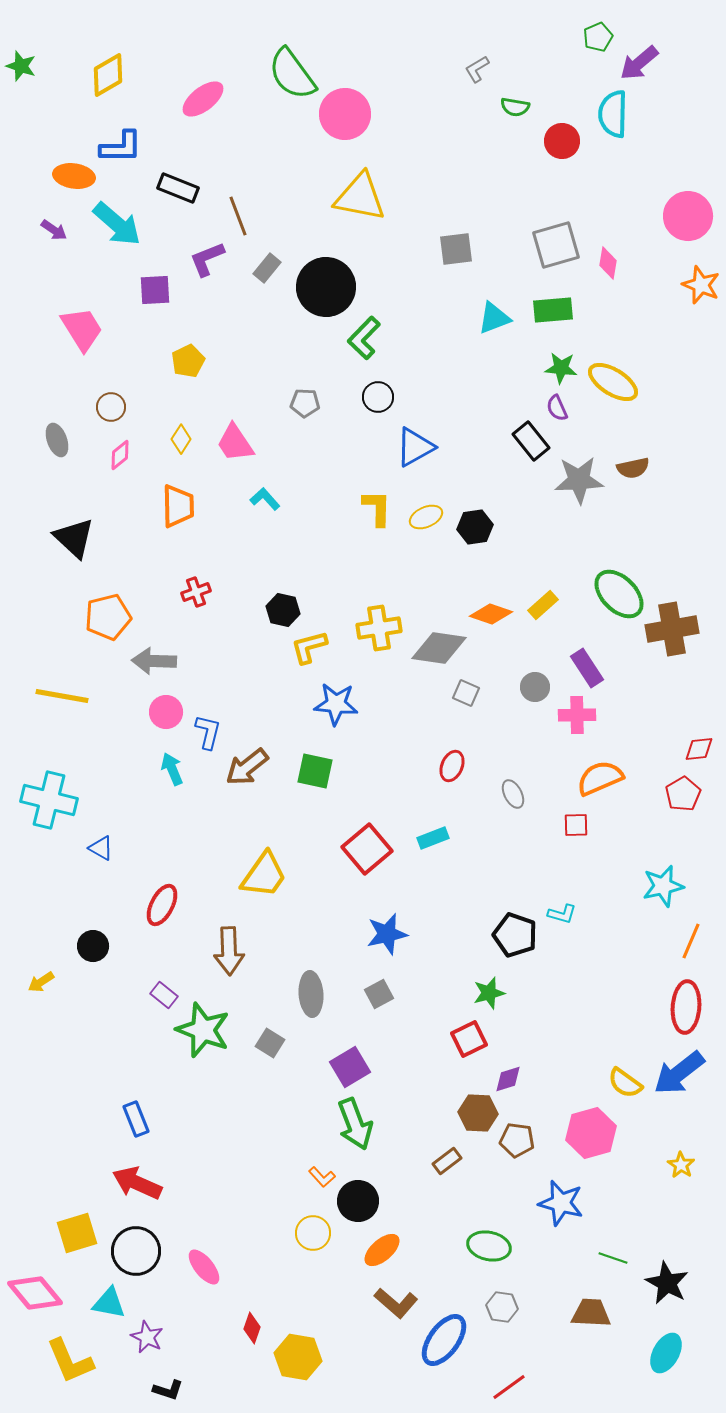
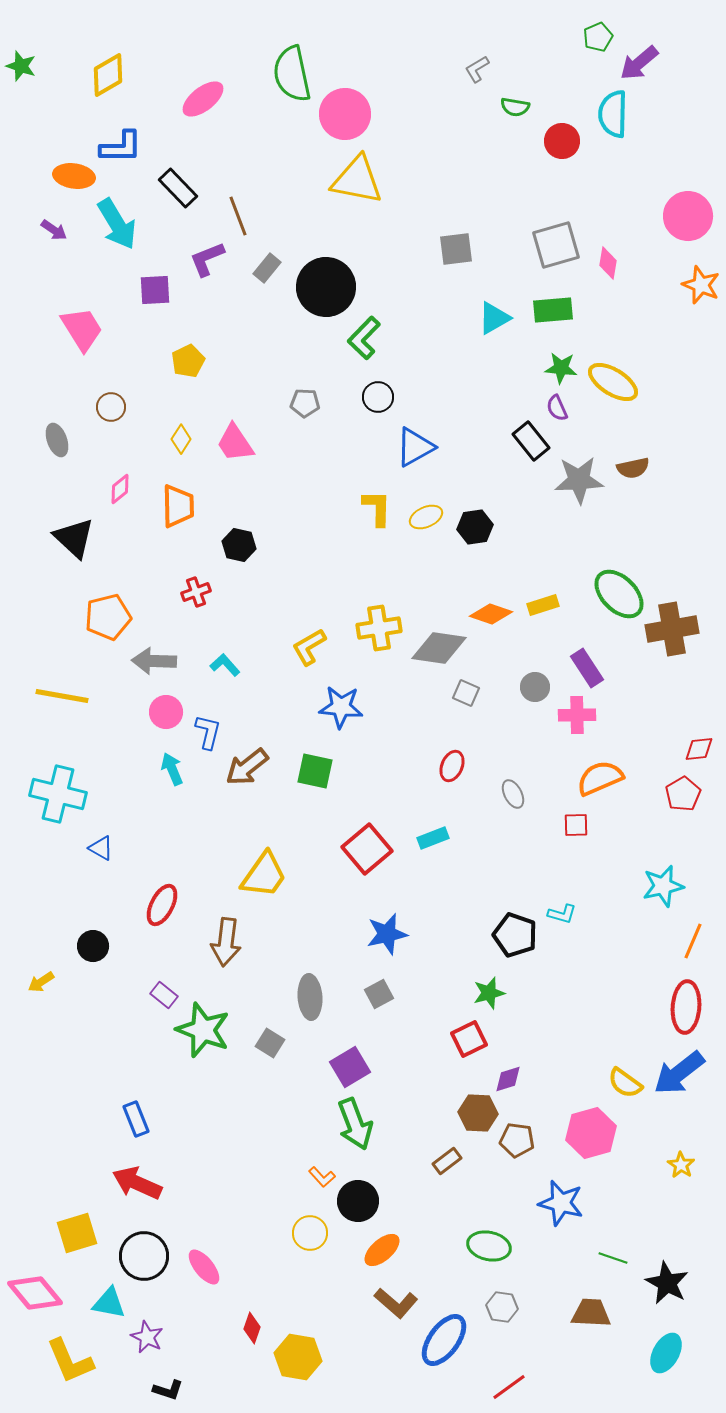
green semicircle at (292, 74): rotated 24 degrees clockwise
black rectangle at (178, 188): rotated 24 degrees clockwise
yellow triangle at (360, 197): moved 3 px left, 17 px up
cyan arrow at (117, 224): rotated 18 degrees clockwise
cyan triangle at (494, 318): rotated 9 degrees counterclockwise
pink diamond at (120, 455): moved 34 px down
cyan L-shape at (265, 499): moved 40 px left, 166 px down
yellow rectangle at (543, 605): rotated 24 degrees clockwise
black hexagon at (283, 610): moved 44 px left, 65 px up
yellow L-shape at (309, 647): rotated 15 degrees counterclockwise
blue star at (336, 704): moved 5 px right, 3 px down
cyan cross at (49, 800): moved 9 px right, 6 px up
orange line at (691, 941): moved 2 px right
brown arrow at (229, 951): moved 3 px left, 9 px up; rotated 9 degrees clockwise
gray ellipse at (311, 994): moved 1 px left, 3 px down
yellow circle at (313, 1233): moved 3 px left
black circle at (136, 1251): moved 8 px right, 5 px down
